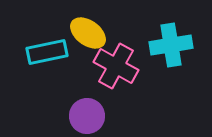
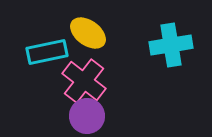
pink cross: moved 32 px left, 15 px down; rotated 9 degrees clockwise
